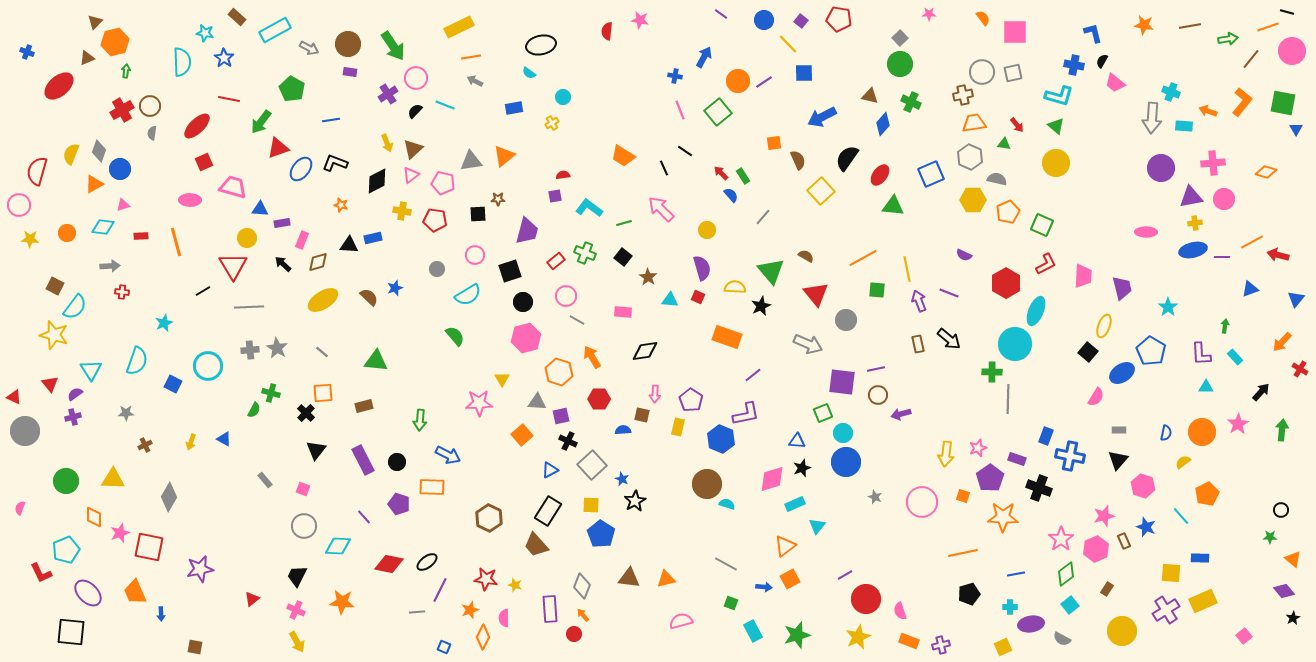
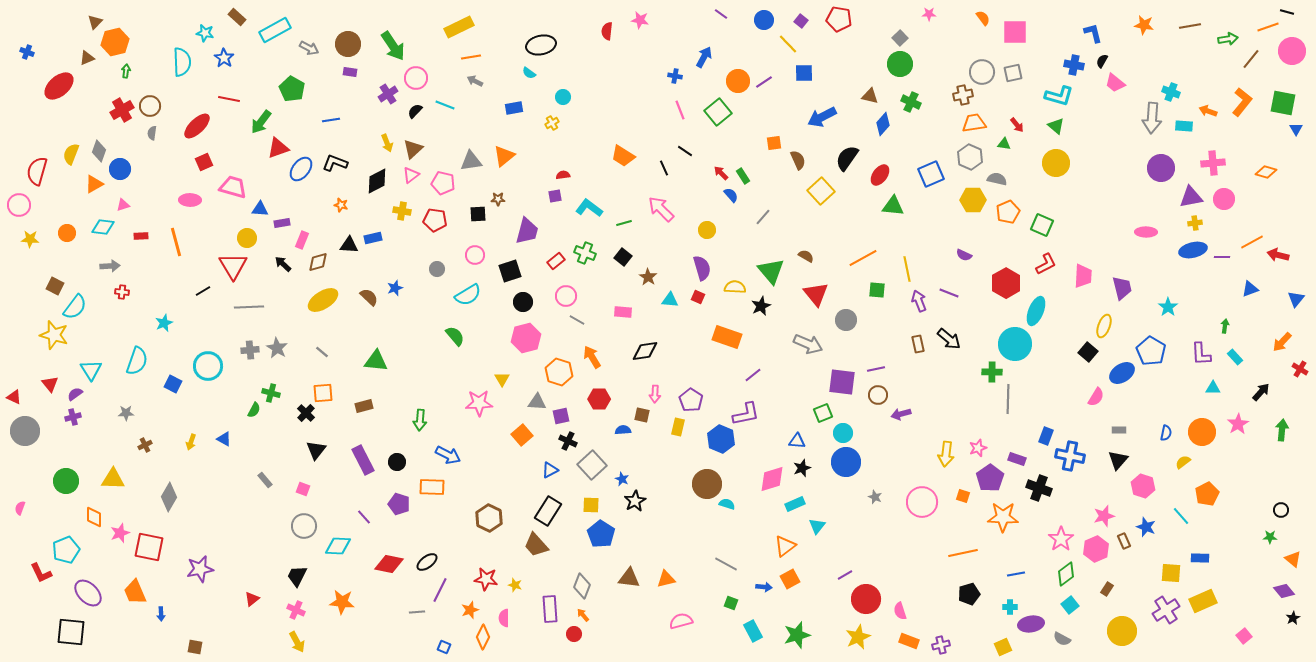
cyan triangle at (1206, 387): moved 7 px right, 1 px down
